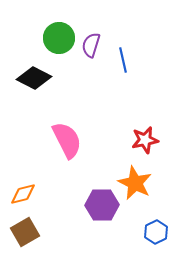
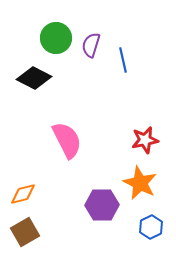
green circle: moved 3 px left
orange star: moved 5 px right
blue hexagon: moved 5 px left, 5 px up
